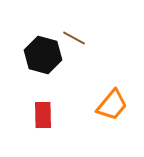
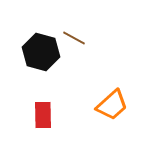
black hexagon: moved 2 px left, 3 px up
orange trapezoid: rotated 8 degrees clockwise
